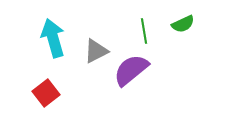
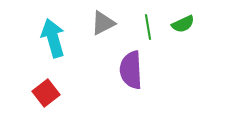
green line: moved 4 px right, 4 px up
gray triangle: moved 7 px right, 28 px up
purple semicircle: rotated 54 degrees counterclockwise
